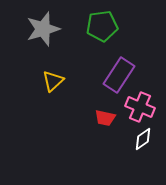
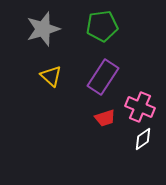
purple rectangle: moved 16 px left, 2 px down
yellow triangle: moved 2 px left, 5 px up; rotated 35 degrees counterclockwise
red trapezoid: rotated 30 degrees counterclockwise
